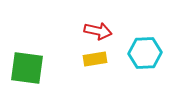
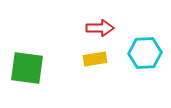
red arrow: moved 2 px right, 3 px up; rotated 12 degrees counterclockwise
